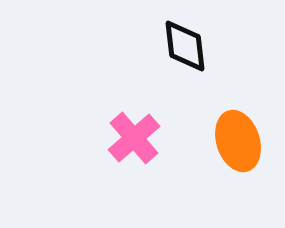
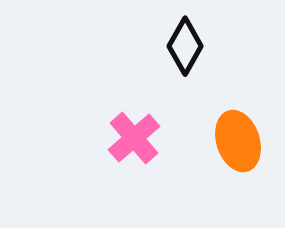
black diamond: rotated 36 degrees clockwise
